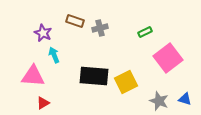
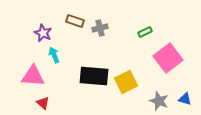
red triangle: rotated 48 degrees counterclockwise
